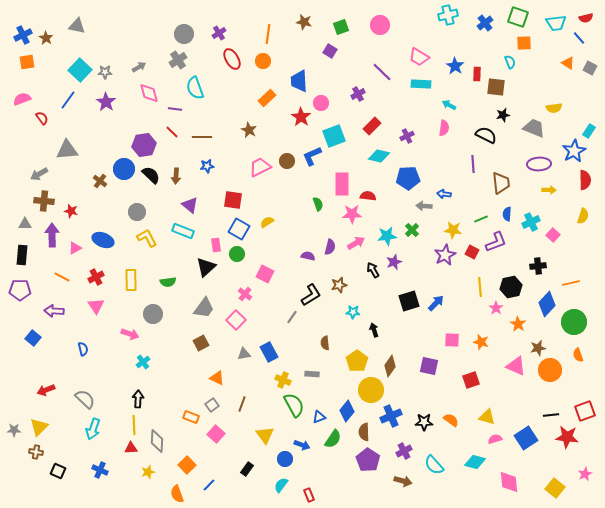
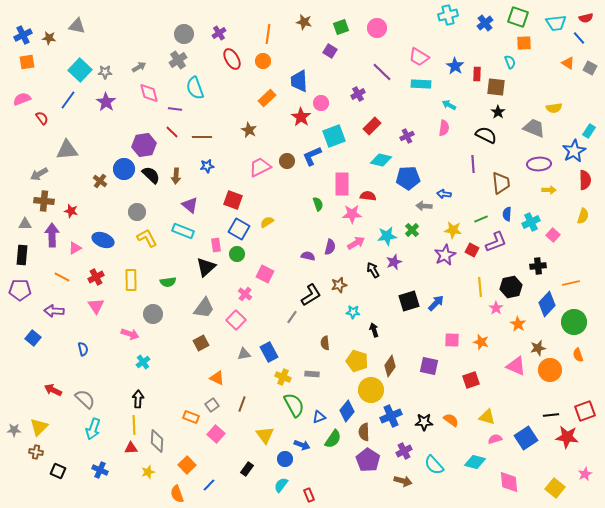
pink circle at (380, 25): moved 3 px left, 3 px down
brown star at (46, 38): moved 3 px right; rotated 24 degrees counterclockwise
black star at (503, 115): moved 5 px left, 3 px up; rotated 24 degrees counterclockwise
cyan diamond at (379, 156): moved 2 px right, 4 px down
red square at (233, 200): rotated 12 degrees clockwise
red square at (472, 252): moved 2 px up
yellow pentagon at (357, 361): rotated 20 degrees counterclockwise
yellow cross at (283, 380): moved 3 px up
red arrow at (46, 390): moved 7 px right; rotated 48 degrees clockwise
